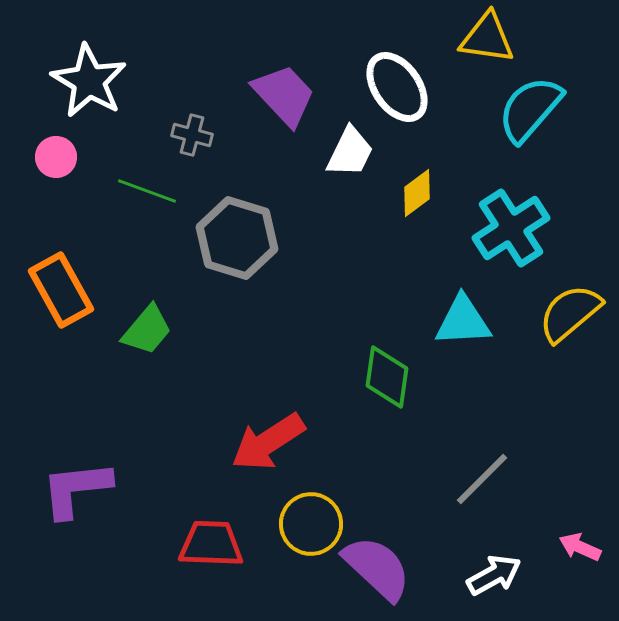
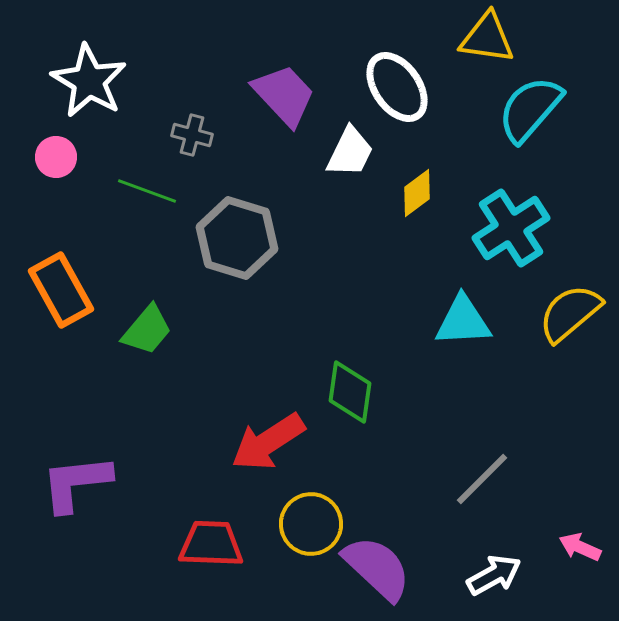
green diamond: moved 37 px left, 15 px down
purple L-shape: moved 6 px up
